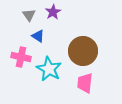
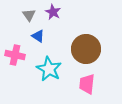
purple star: rotated 14 degrees counterclockwise
brown circle: moved 3 px right, 2 px up
pink cross: moved 6 px left, 2 px up
pink trapezoid: moved 2 px right, 1 px down
